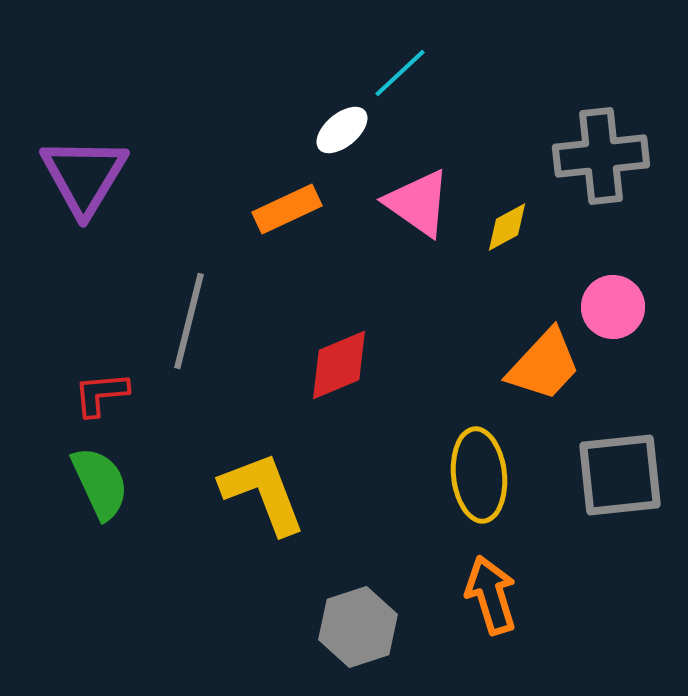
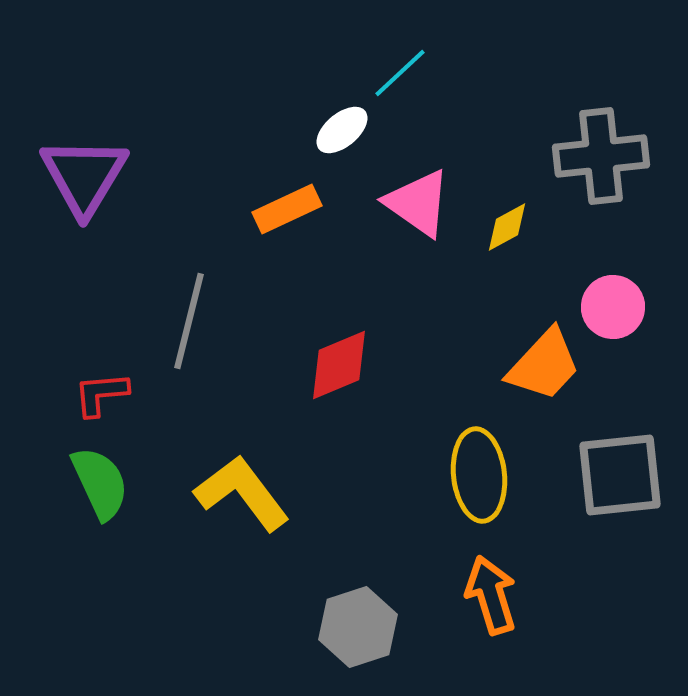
yellow L-shape: moved 21 px left; rotated 16 degrees counterclockwise
